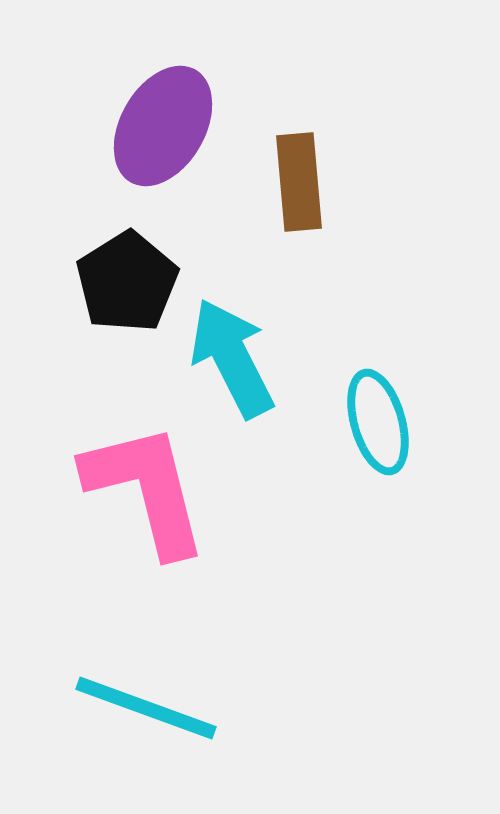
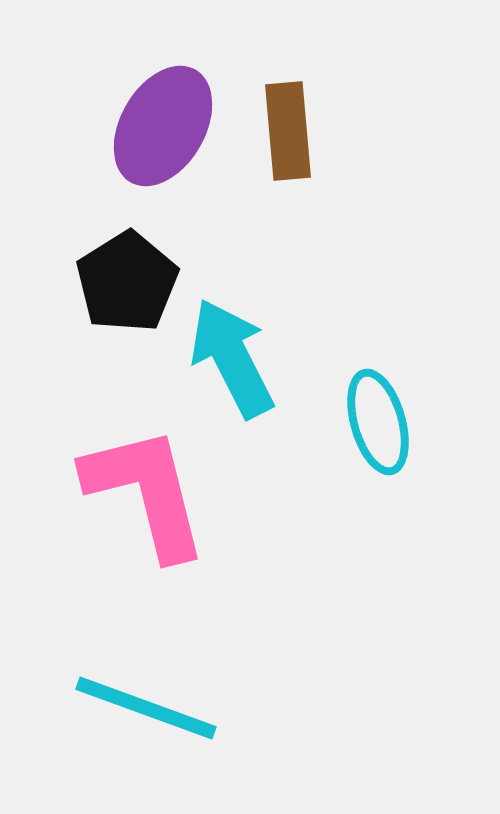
brown rectangle: moved 11 px left, 51 px up
pink L-shape: moved 3 px down
